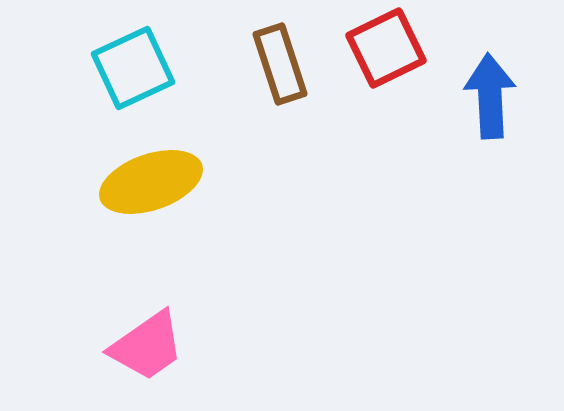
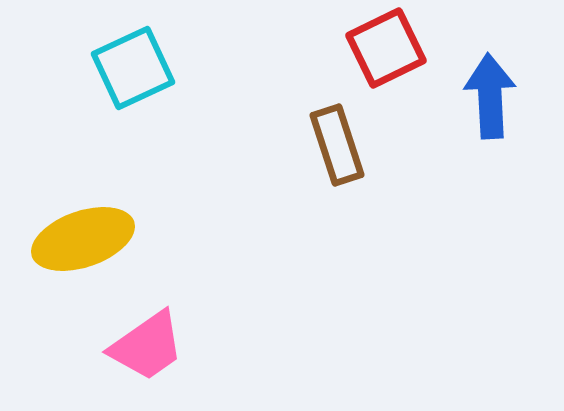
brown rectangle: moved 57 px right, 81 px down
yellow ellipse: moved 68 px left, 57 px down
